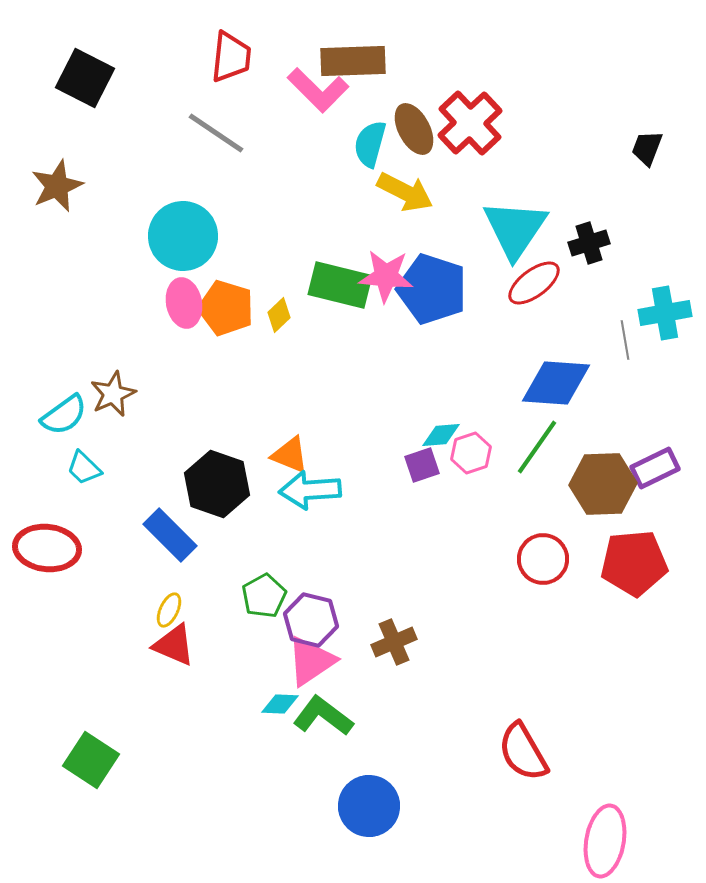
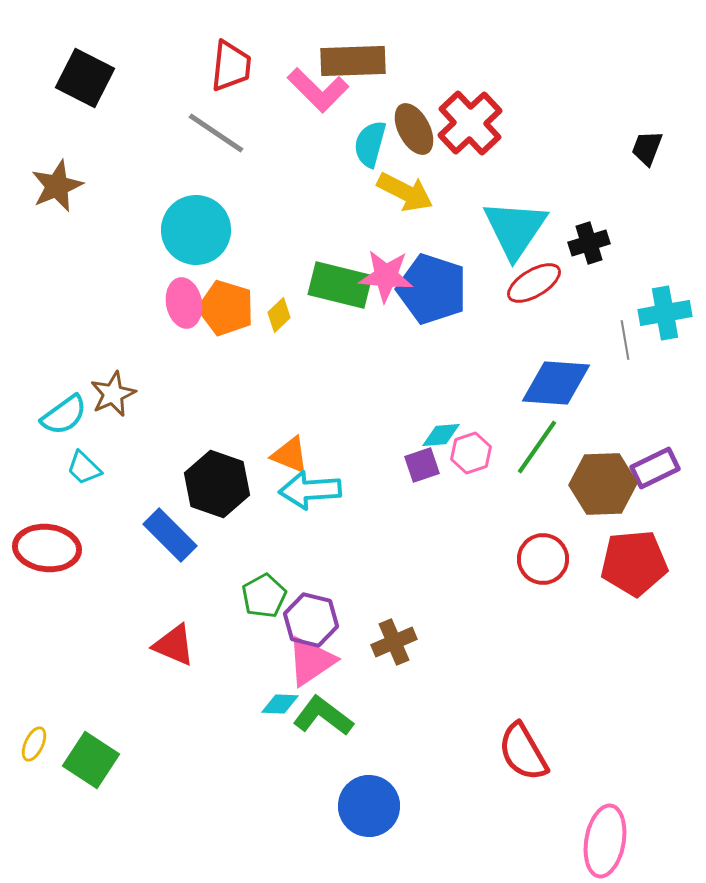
red trapezoid at (231, 57): moved 9 px down
cyan circle at (183, 236): moved 13 px right, 6 px up
red ellipse at (534, 283): rotated 6 degrees clockwise
yellow ellipse at (169, 610): moved 135 px left, 134 px down
